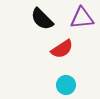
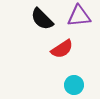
purple triangle: moved 3 px left, 2 px up
cyan circle: moved 8 px right
